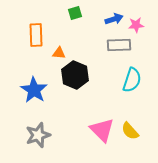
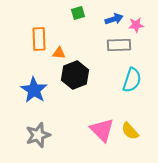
green square: moved 3 px right
orange rectangle: moved 3 px right, 4 px down
black hexagon: rotated 16 degrees clockwise
